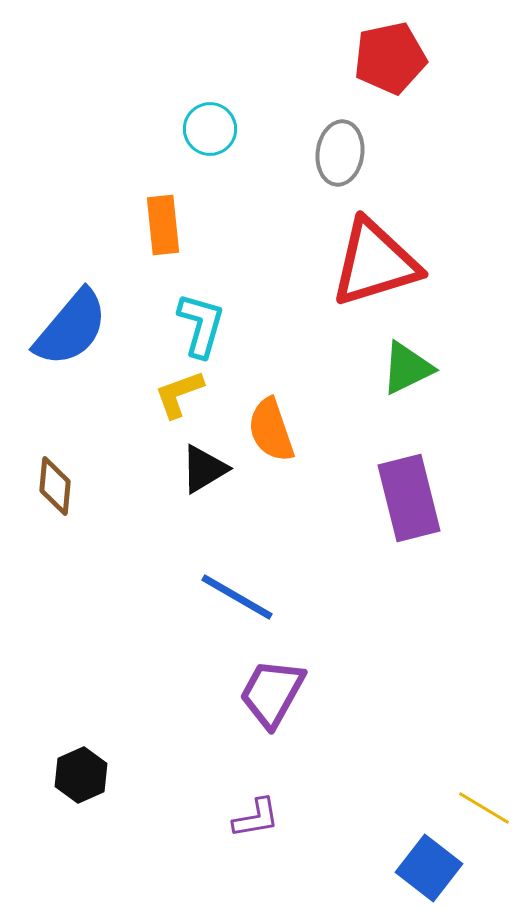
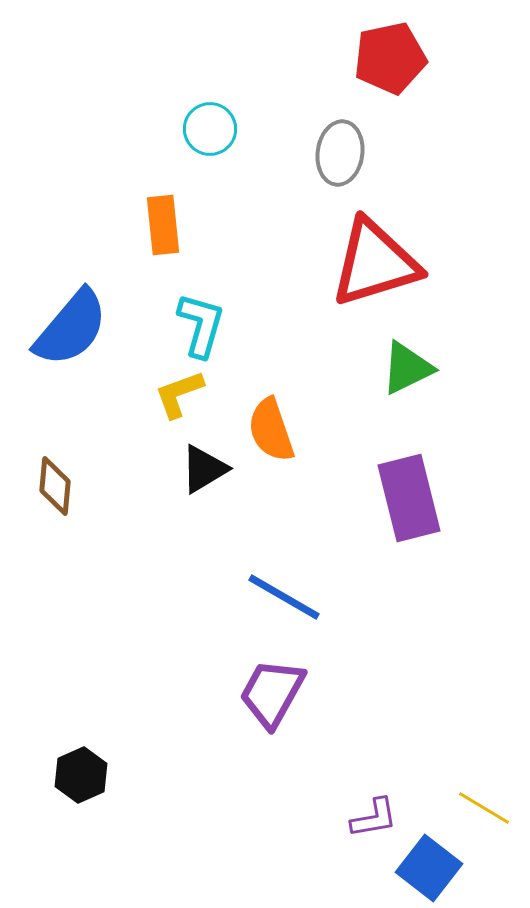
blue line: moved 47 px right
purple L-shape: moved 118 px right
